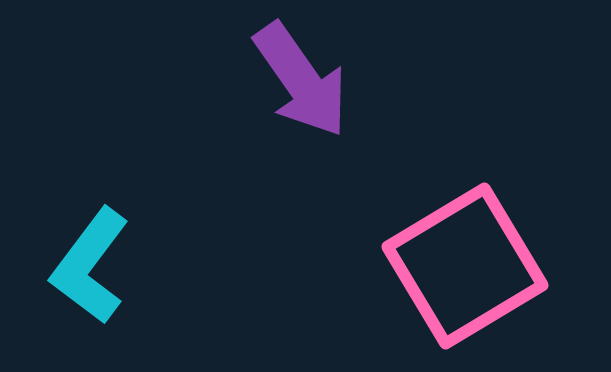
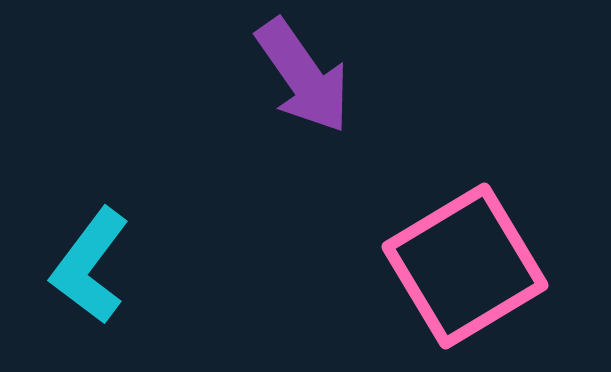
purple arrow: moved 2 px right, 4 px up
